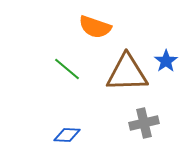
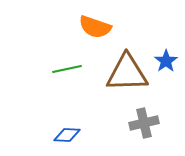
green line: rotated 52 degrees counterclockwise
